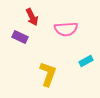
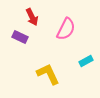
pink semicircle: rotated 60 degrees counterclockwise
yellow L-shape: rotated 45 degrees counterclockwise
